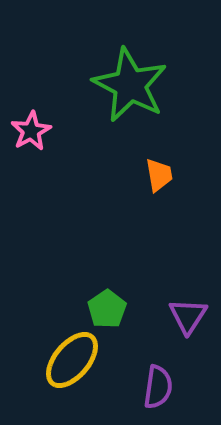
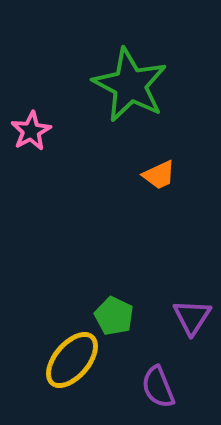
orange trapezoid: rotated 75 degrees clockwise
green pentagon: moved 7 px right, 7 px down; rotated 12 degrees counterclockwise
purple triangle: moved 4 px right, 1 px down
purple semicircle: rotated 150 degrees clockwise
